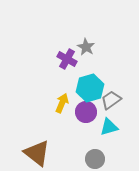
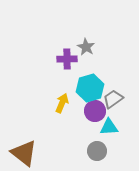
purple cross: rotated 30 degrees counterclockwise
gray trapezoid: moved 2 px right, 1 px up
purple circle: moved 9 px right, 1 px up
cyan triangle: rotated 12 degrees clockwise
brown triangle: moved 13 px left
gray circle: moved 2 px right, 8 px up
